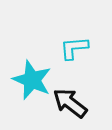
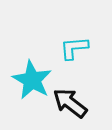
cyan star: rotated 6 degrees clockwise
